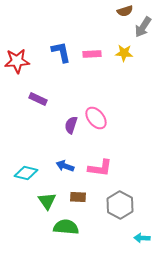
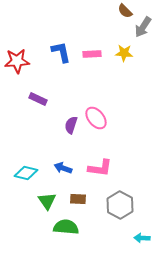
brown semicircle: rotated 63 degrees clockwise
blue arrow: moved 2 px left, 2 px down
brown rectangle: moved 2 px down
